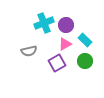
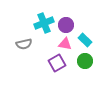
pink triangle: rotated 40 degrees clockwise
gray semicircle: moved 5 px left, 7 px up
